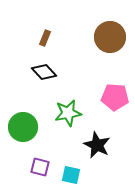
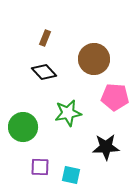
brown circle: moved 16 px left, 22 px down
black star: moved 9 px right, 2 px down; rotated 28 degrees counterclockwise
purple square: rotated 12 degrees counterclockwise
